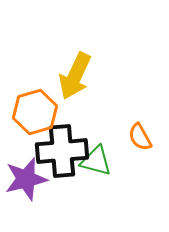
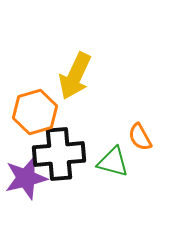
black cross: moved 3 px left, 3 px down
green triangle: moved 17 px right, 1 px down
purple star: moved 1 px up
